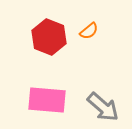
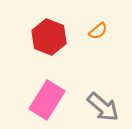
orange semicircle: moved 9 px right
pink rectangle: rotated 63 degrees counterclockwise
